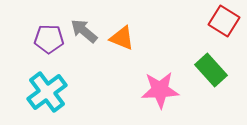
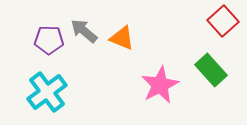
red square: moved 1 px left; rotated 16 degrees clockwise
purple pentagon: moved 1 px down
pink star: moved 5 px up; rotated 24 degrees counterclockwise
